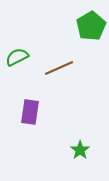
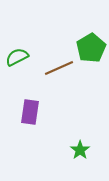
green pentagon: moved 22 px down
